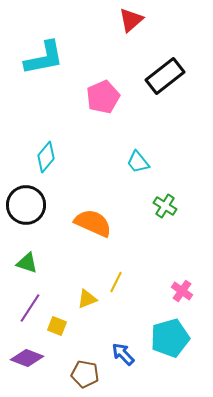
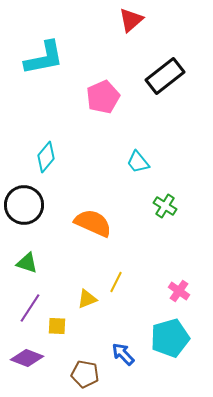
black circle: moved 2 px left
pink cross: moved 3 px left
yellow square: rotated 18 degrees counterclockwise
